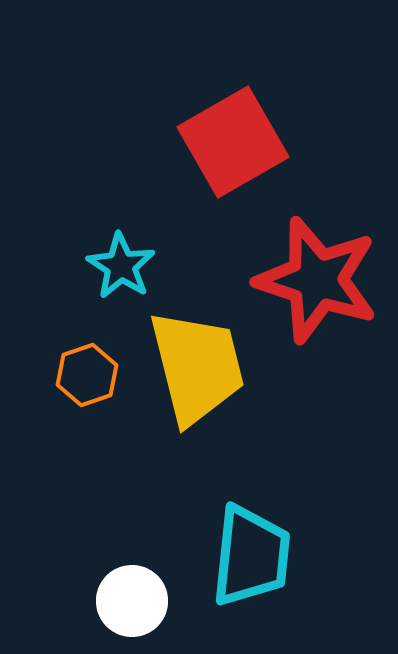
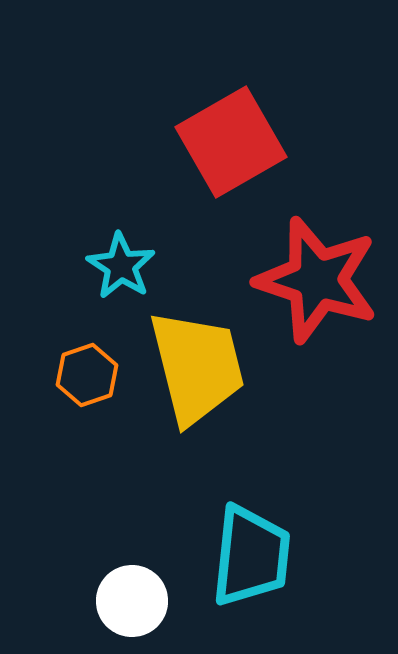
red square: moved 2 px left
